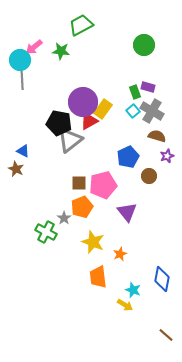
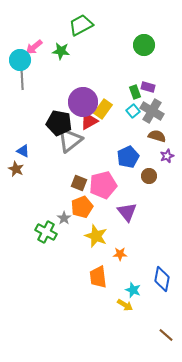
brown square: rotated 21 degrees clockwise
yellow star: moved 3 px right, 6 px up
orange star: rotated 24 degrees clockwise
